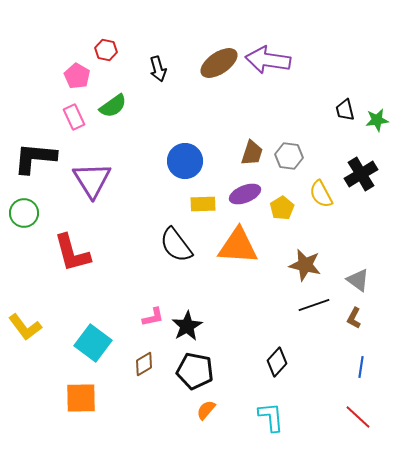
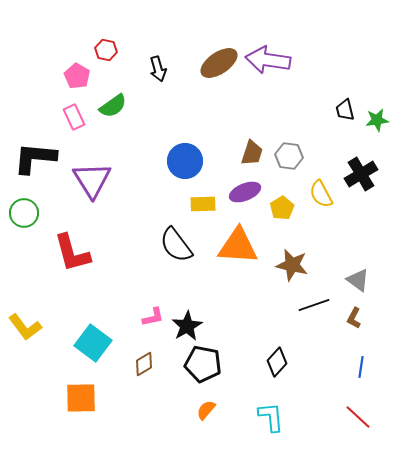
purple ellipse: moved 2 px up
brown star: moved 13 px left
black pentagon: moved 8 px right, 7 px up
